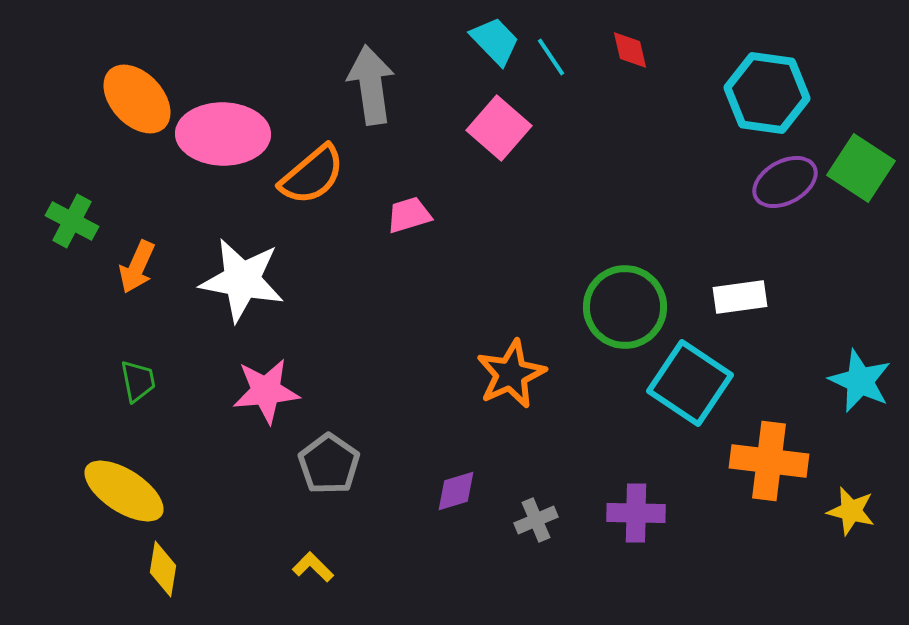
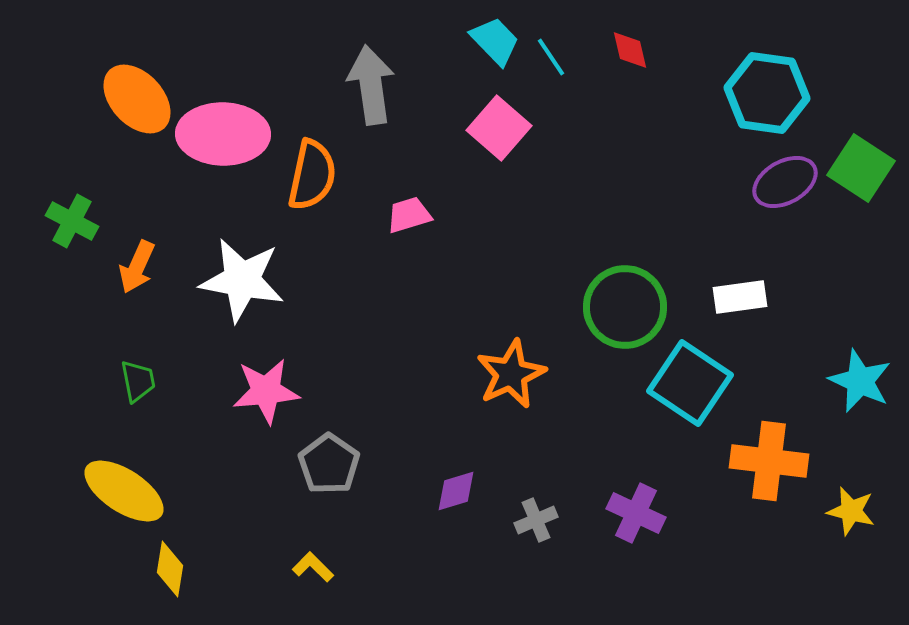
orange semicircle: rotated 38 degrees counterclockwise
purple cross: rotated 24 degrees clockwise
yellow diamond: moved 7 px right
